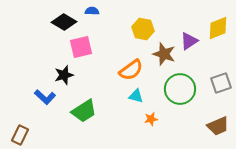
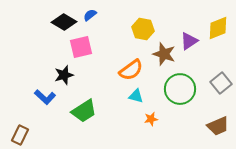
blue semicircle: moved 2 px left, 4 px down; rotated 40 degrees counterclockwise
gray square: rotated 20 degrees counterclockwise
